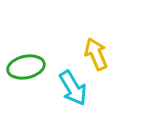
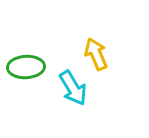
green ellipse: rotated 9 degrees clockwise
